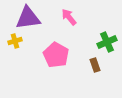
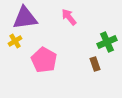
purple triangle: moved 3 px left
yellow cross: rotated 16 degrees counterclockwise
pink pentagon: moved 12 px left, 5 px down
brown rectangle: moved 1 px up
